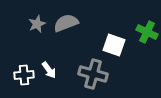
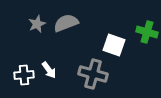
green cross: rotated 10 degrees counterclockwise
